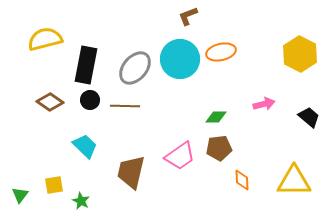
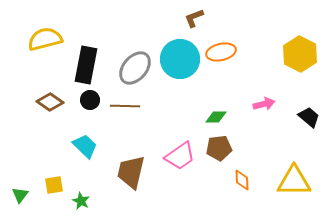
brown L-shape: moved 6 px right, 2 px down
